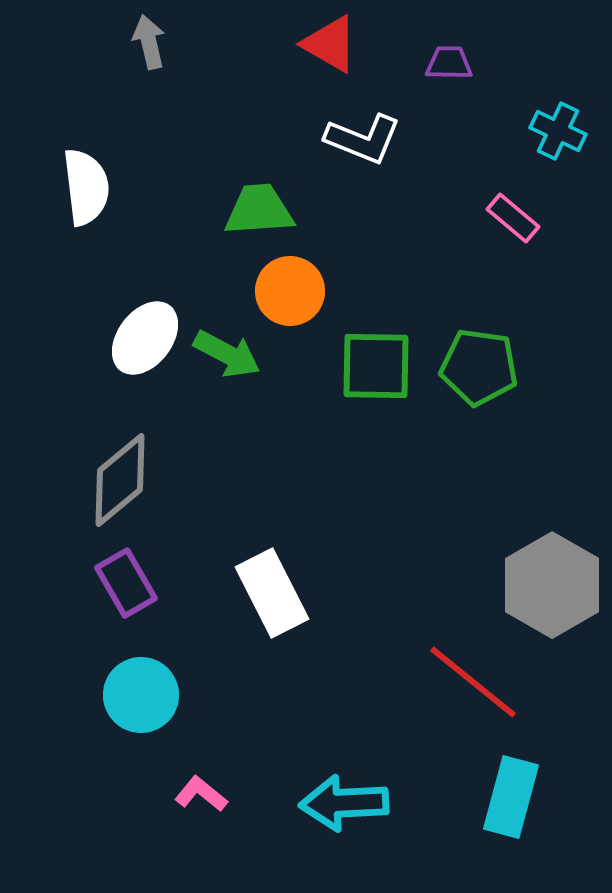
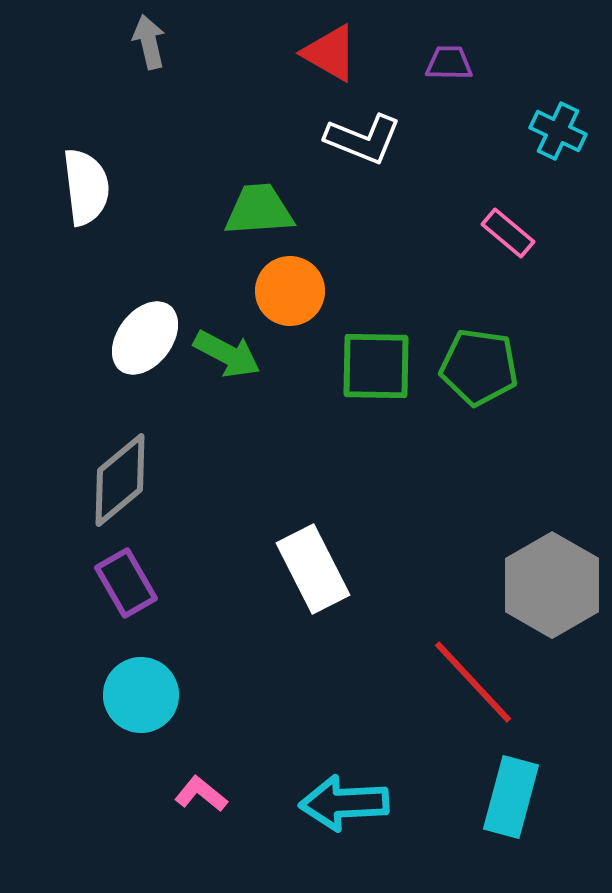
red triangle: moved 9 px down
pink rectangle: moved 5 px left, 15 px down
white rectangle: moved 41 px right, 24 px up
red line: rotated 8 degrees clockwise
